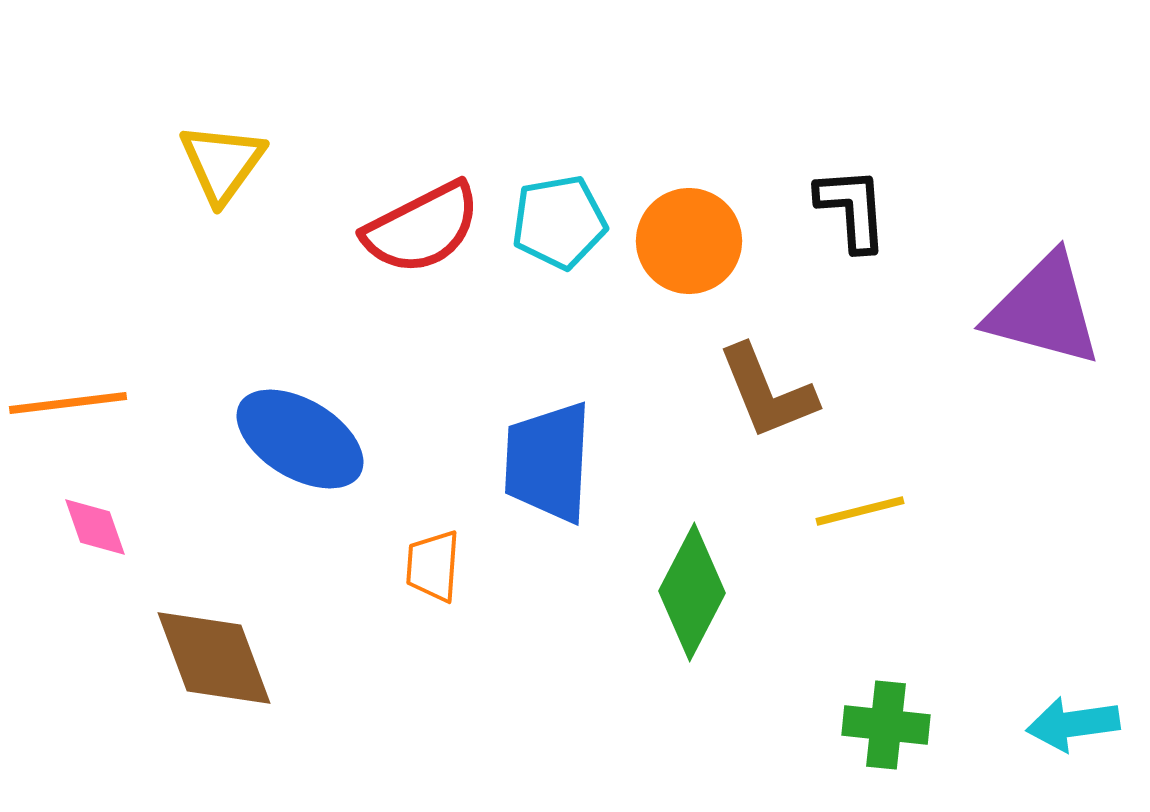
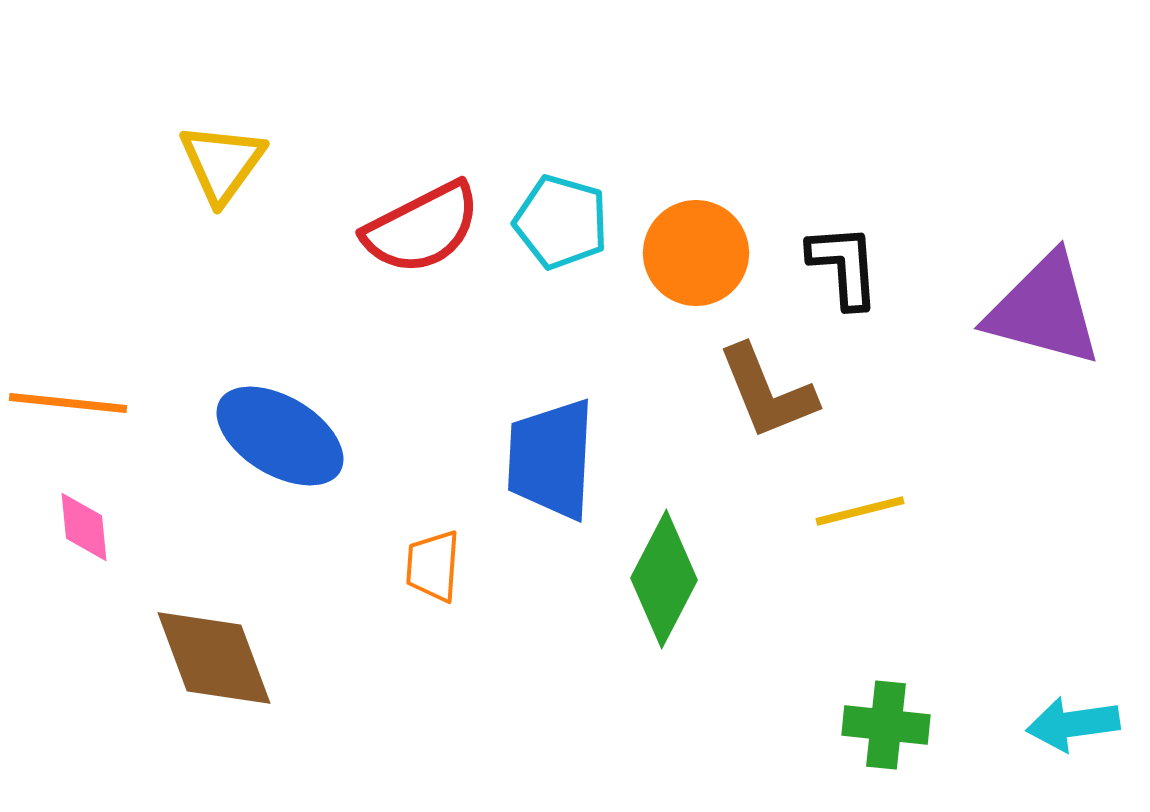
black L-shape: moved 8 px left, 57 px down
cyan pentagon: moved 2 px right; rotated 26 degrees clockwise
orange circle: moved 7 px right, 12 px down
orange line: rotated 13 degrees clockwise
blue ellipse: moved 20 px left, 3 px up
blue trapezoid: moved 3 px right, 3 px up
pink diamond: moved 11 px left; rotated 14 degrees clockwise
green diamond: moved 28 px left, 13 px up
